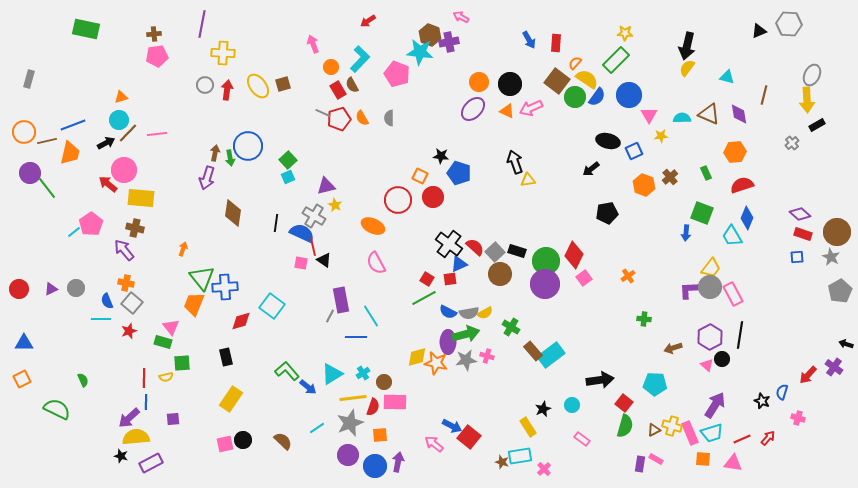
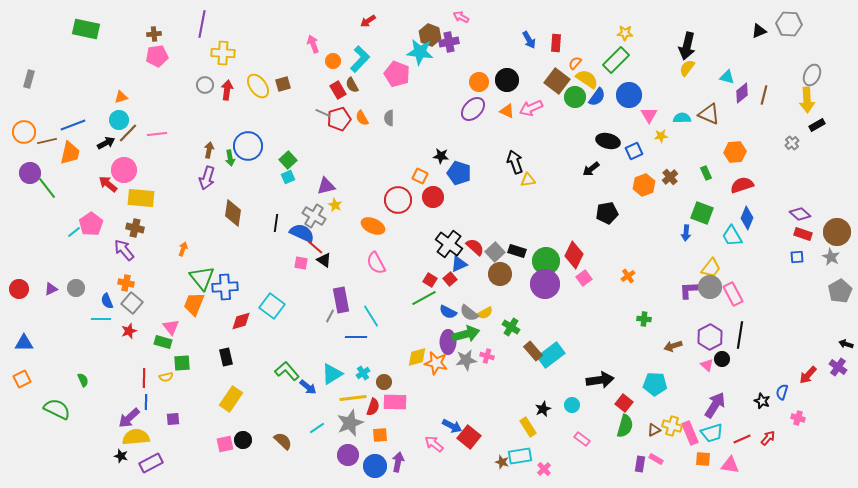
orange circle at (331, 67): moved 2 px right, 6 px up
black circle at (510, 84): moved 3 px left, 4 px up
purple diamond at (739, 114): moved 3 px right, 21 px up; rotated 60 degrees clockwise
brown arrow at (215, 153): moved 6 px left, 3 px up
orange hexagon at (644, 185): rotated 20 degrees clockwise
red line at (313, 247): moved 2 px right; rotated 36 degrees counterclockwise
red square at (427, 279): moved 3 px right, 1 px down
red square at (450, 279): rotated 32 degrees counterclockwise
gray semicircle at (469, 313): rotated 48 degrees clockwise
brown arrow at (673, 348): moved 2 px up
purple cross at (834, 367): moved 4 px right
pink triangle at (733, 463): moved 3 px left, 2 px down
